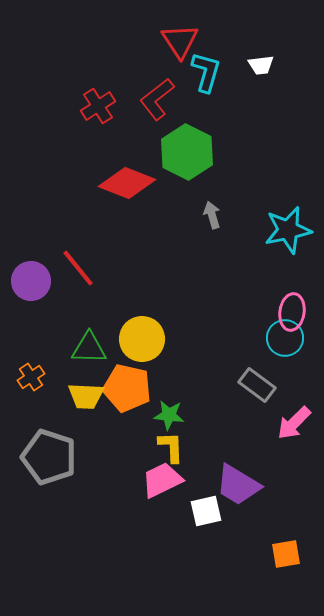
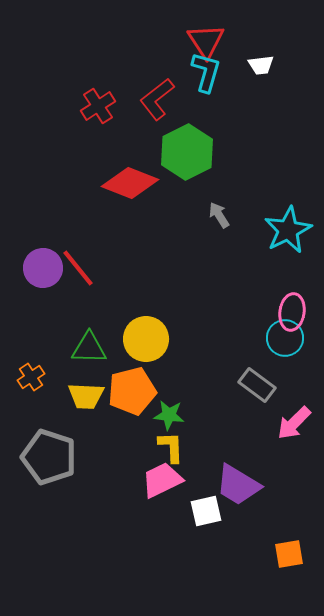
red triangle: moved 26 px right
green hexagon: rotated 6 degrees clockwise
red diamond: moved 3 px right
gray arrow: moved 7 px right; rotated 16 degrees counterclockwise
cyan star: rotated 15 degrees counterclockwise
purple circle: moved 12 px right, 13 px up
yellow circle: moved 4 px right
orange pentagon: moved 5 px right, 3 px down; rotated 27 degrees counterclockwise
orange square: moved 3 px right
